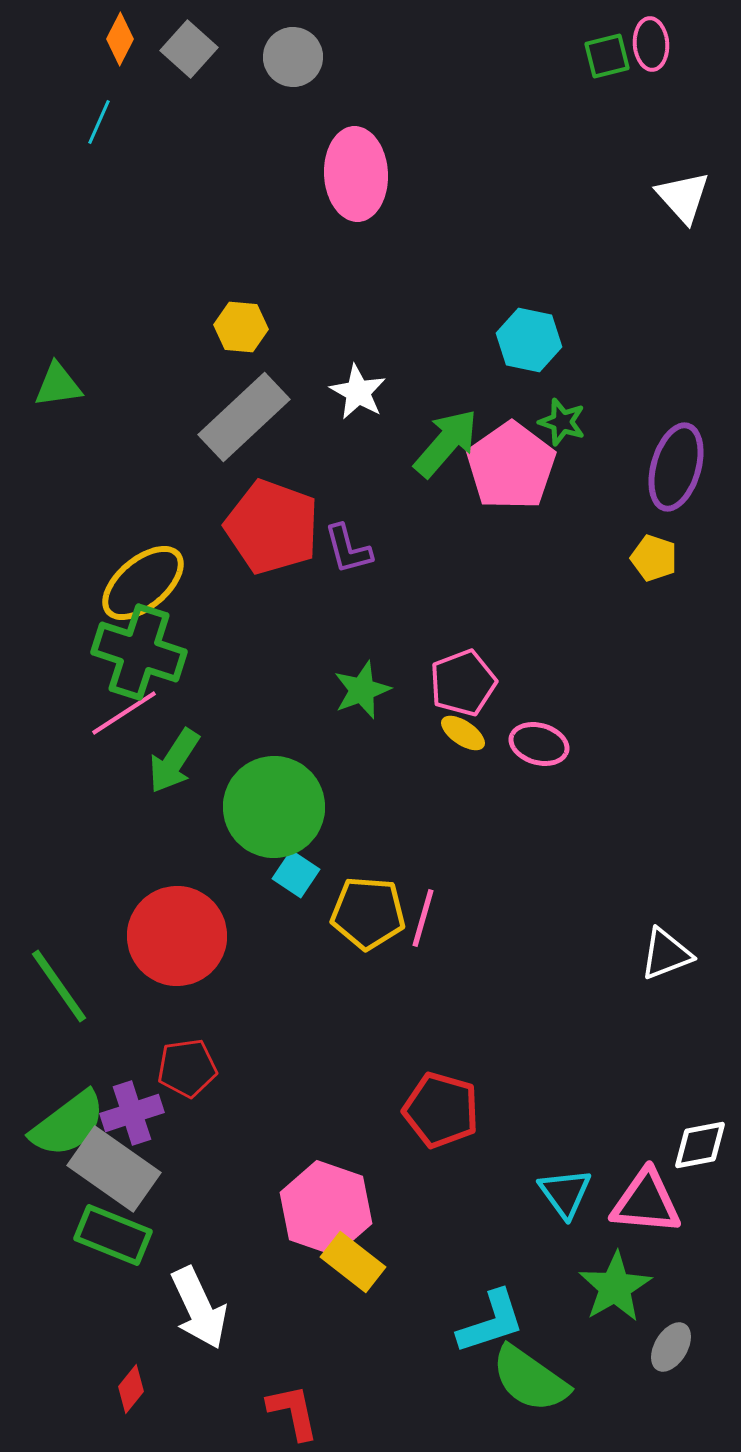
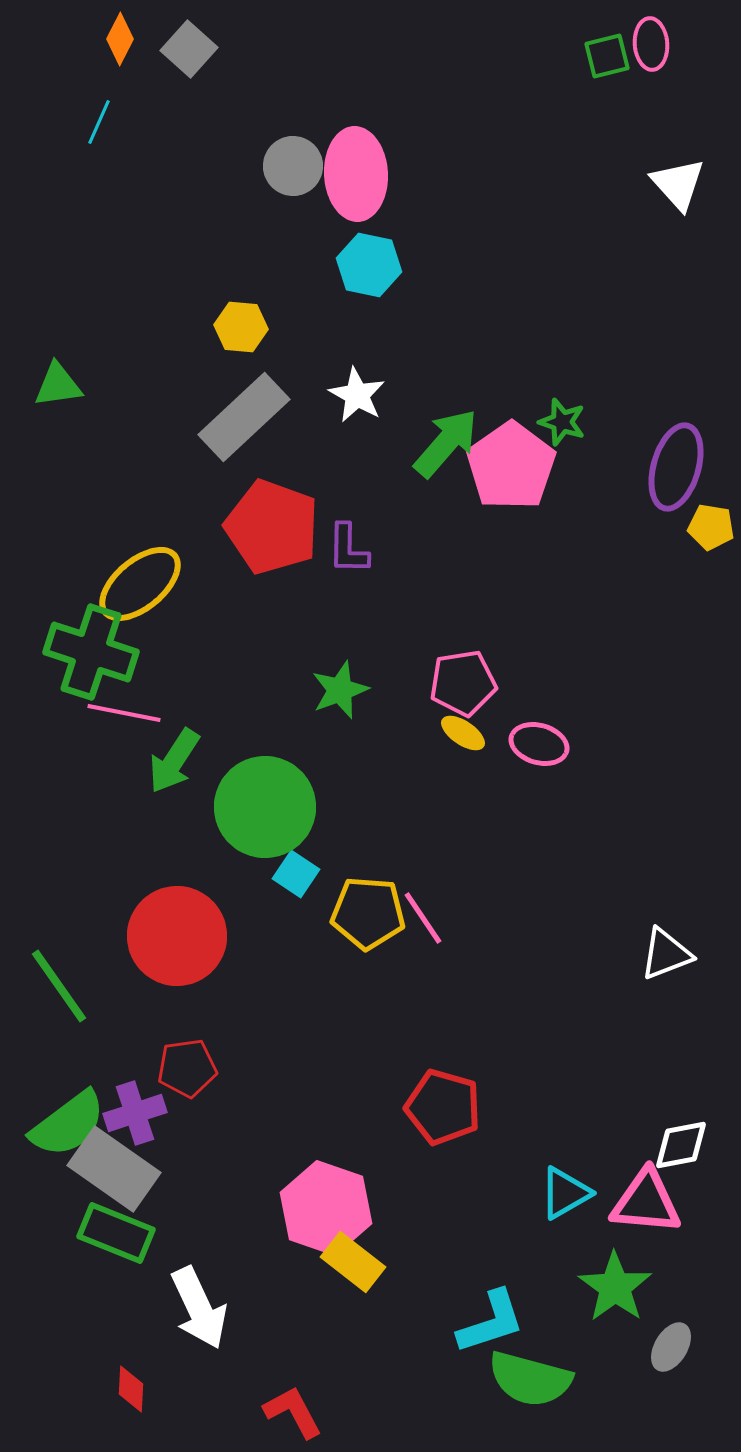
gray circle at (293, 57): moved 109 px down
white triangle at (683, 197): moved 5 px left, 13 px up
cyan hexagon at (529, 340): moved 160 px left, 75 px up
white star at (358, 392): moved 1 px left, 3 px down
purple L-shape at (348, 549): rotated 16 degrees clockwise
yellow pentagon at (654, 558): moved 57 px right, 31 px up; rotated 9 degrees counterclockwise
yellow ellipse at (143, 583): moved 3 px left, 1 px down
green cross at (139, 652): moved 48 px left
pink pentagon at (463, 683): rotated 12 degrees clockwise
green star at (362, 690): moved 22 px left
pink line at (124, 713): rotated 44 degrees clockwise
green circle at (274, 807): moved 9 px left
pink line at (423, 918): rotated 50 degrees counterclockwise
red pentagon at (441, 1110): moved 2 px right, 3 px up
purple cross at (132, 1113): moved 3 px right
white diamond at (700, 1145): moved 19 px left
cyan triangle at (565, 1193): rotated 36 degrees clockwise
green rectangle at (113, 1235): moved 3 px right, 2 px up
green star at (615, 1287): rotated 6 degrees counterclockwise
green semicircle at (530, 1379): rotated 20 degrees counterclockwise
red diamond at (131, 1389): rotated 36 degrees counterclockwise
red L-shape at (293, 1412): rotated 16 degrees counterclockwise
